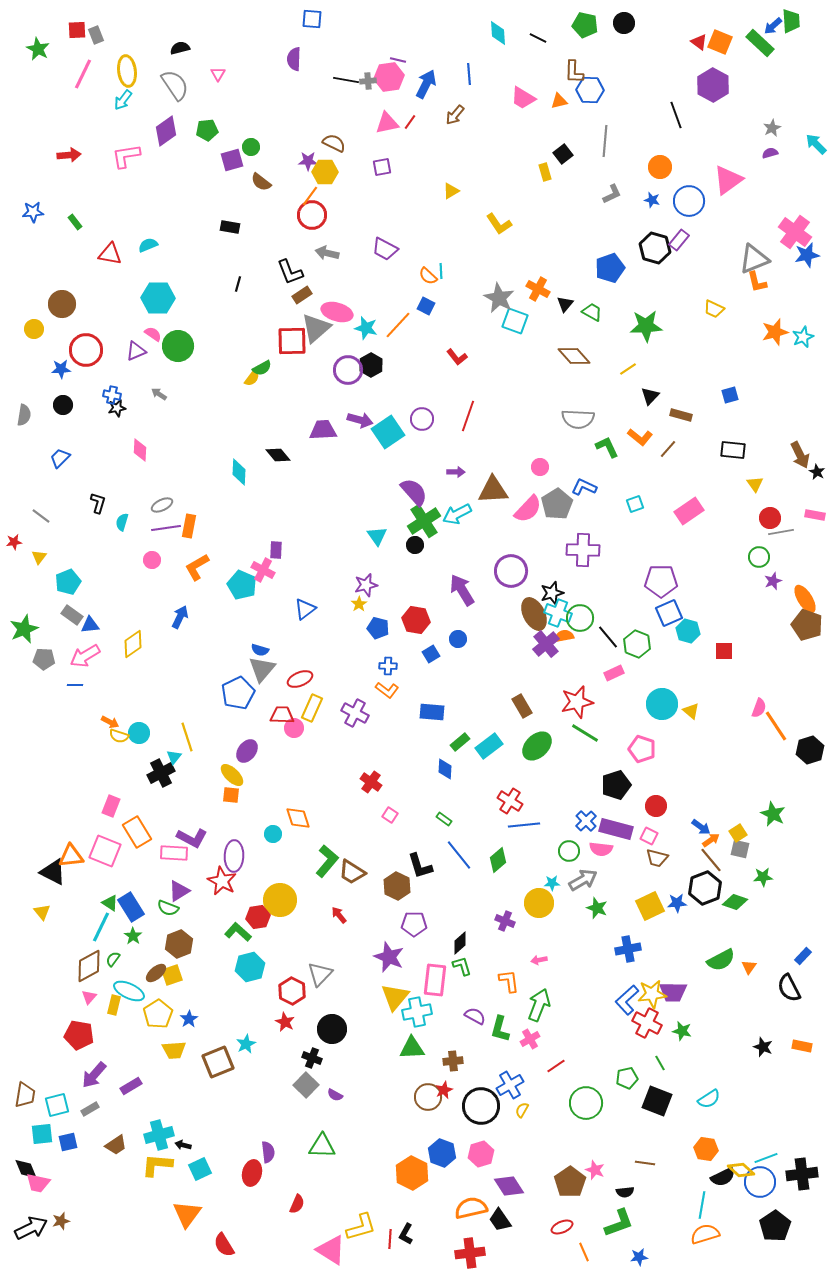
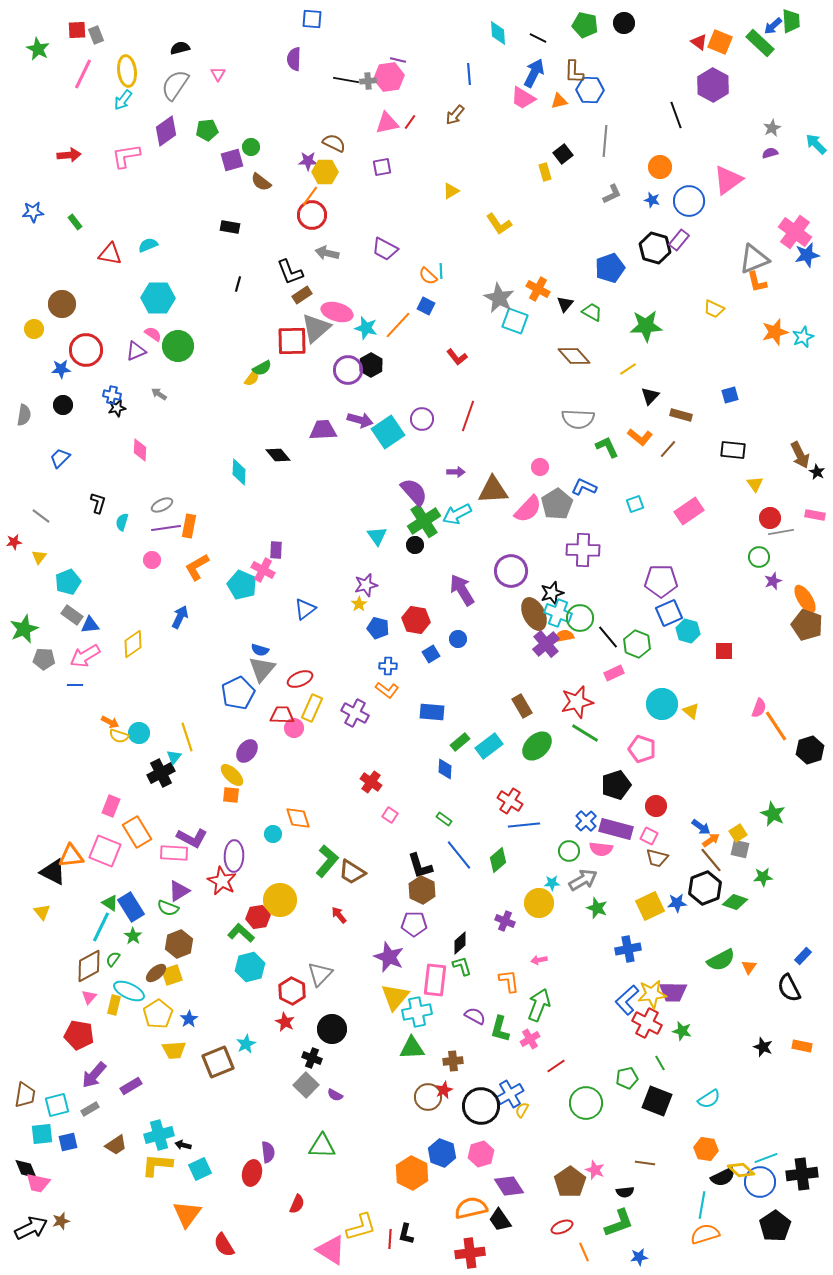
blue arrow at (426, 84): moved 108 px right, 11 px up
gray semicircle at (175, 85): rotated 112 degrees counterclockwise
brown hexagon at (397, 886): moved 25 px right, 4 px down
green L-shape at (238, 932): moved 3 px right, 1 px down
blue cross at (510, 1085): moved 9 px down
black L-shape at (406, 1234): rotated 15 degrees counterclockwise
